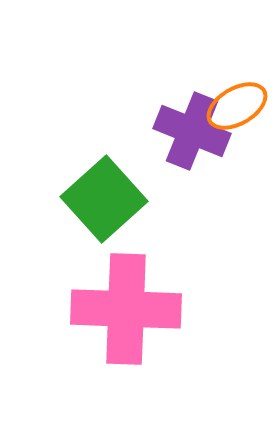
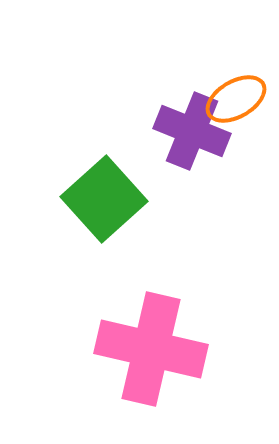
orange ellipse: moved 1 px left, 7 px up
pink cross: moved 25 px right, 40 px down; rotated 11 degrees clockwise
